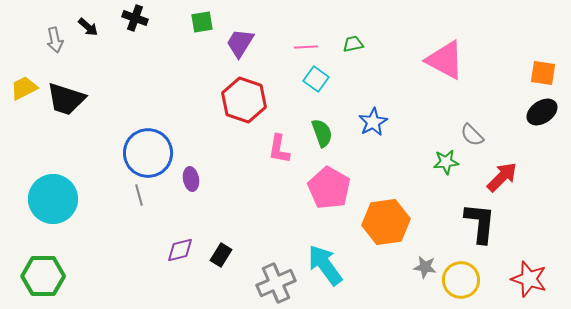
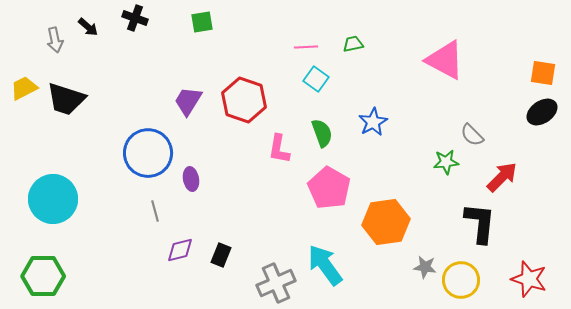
purple trapezoid: moved 52 px left, 58 px down
gray line: moved 16 px right, 16 px down
black rectangle: rotated 10 degrees counterclockwise
